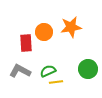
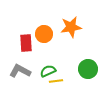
orange circle: moved 2 px down
yellow line: moved 1 px up
